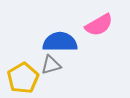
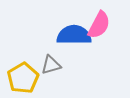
pink semicircle: rotated 32 degrees counterclockwise
blue semicircle: moved 14 px right, 7 px up
